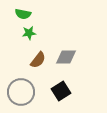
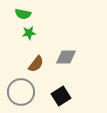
brown semicircle: moved 2 px left, 4 px down
black square: moved 5 px down
